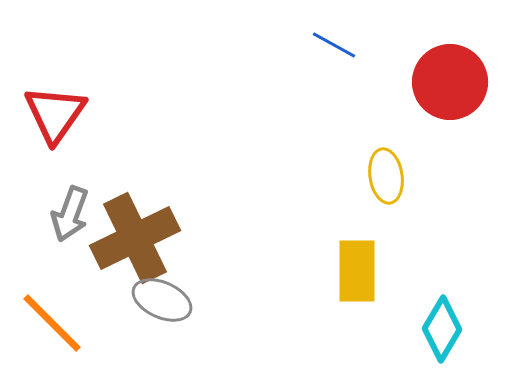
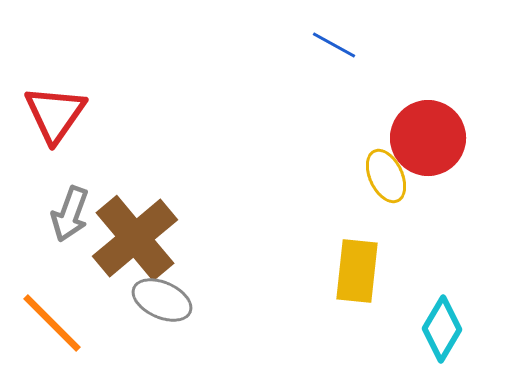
red circle: moved 22 px left, 56 px down
yellow ellipse: rotated 16 degrees counterclockwise
brown cross: rotated 14 degrees counterclockwise
yellow rectangle: rotated 6 degrees clockwise
